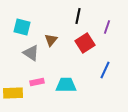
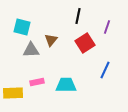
gray triangle: moved 3 px up; rotated 36 degrees counterclockwise
